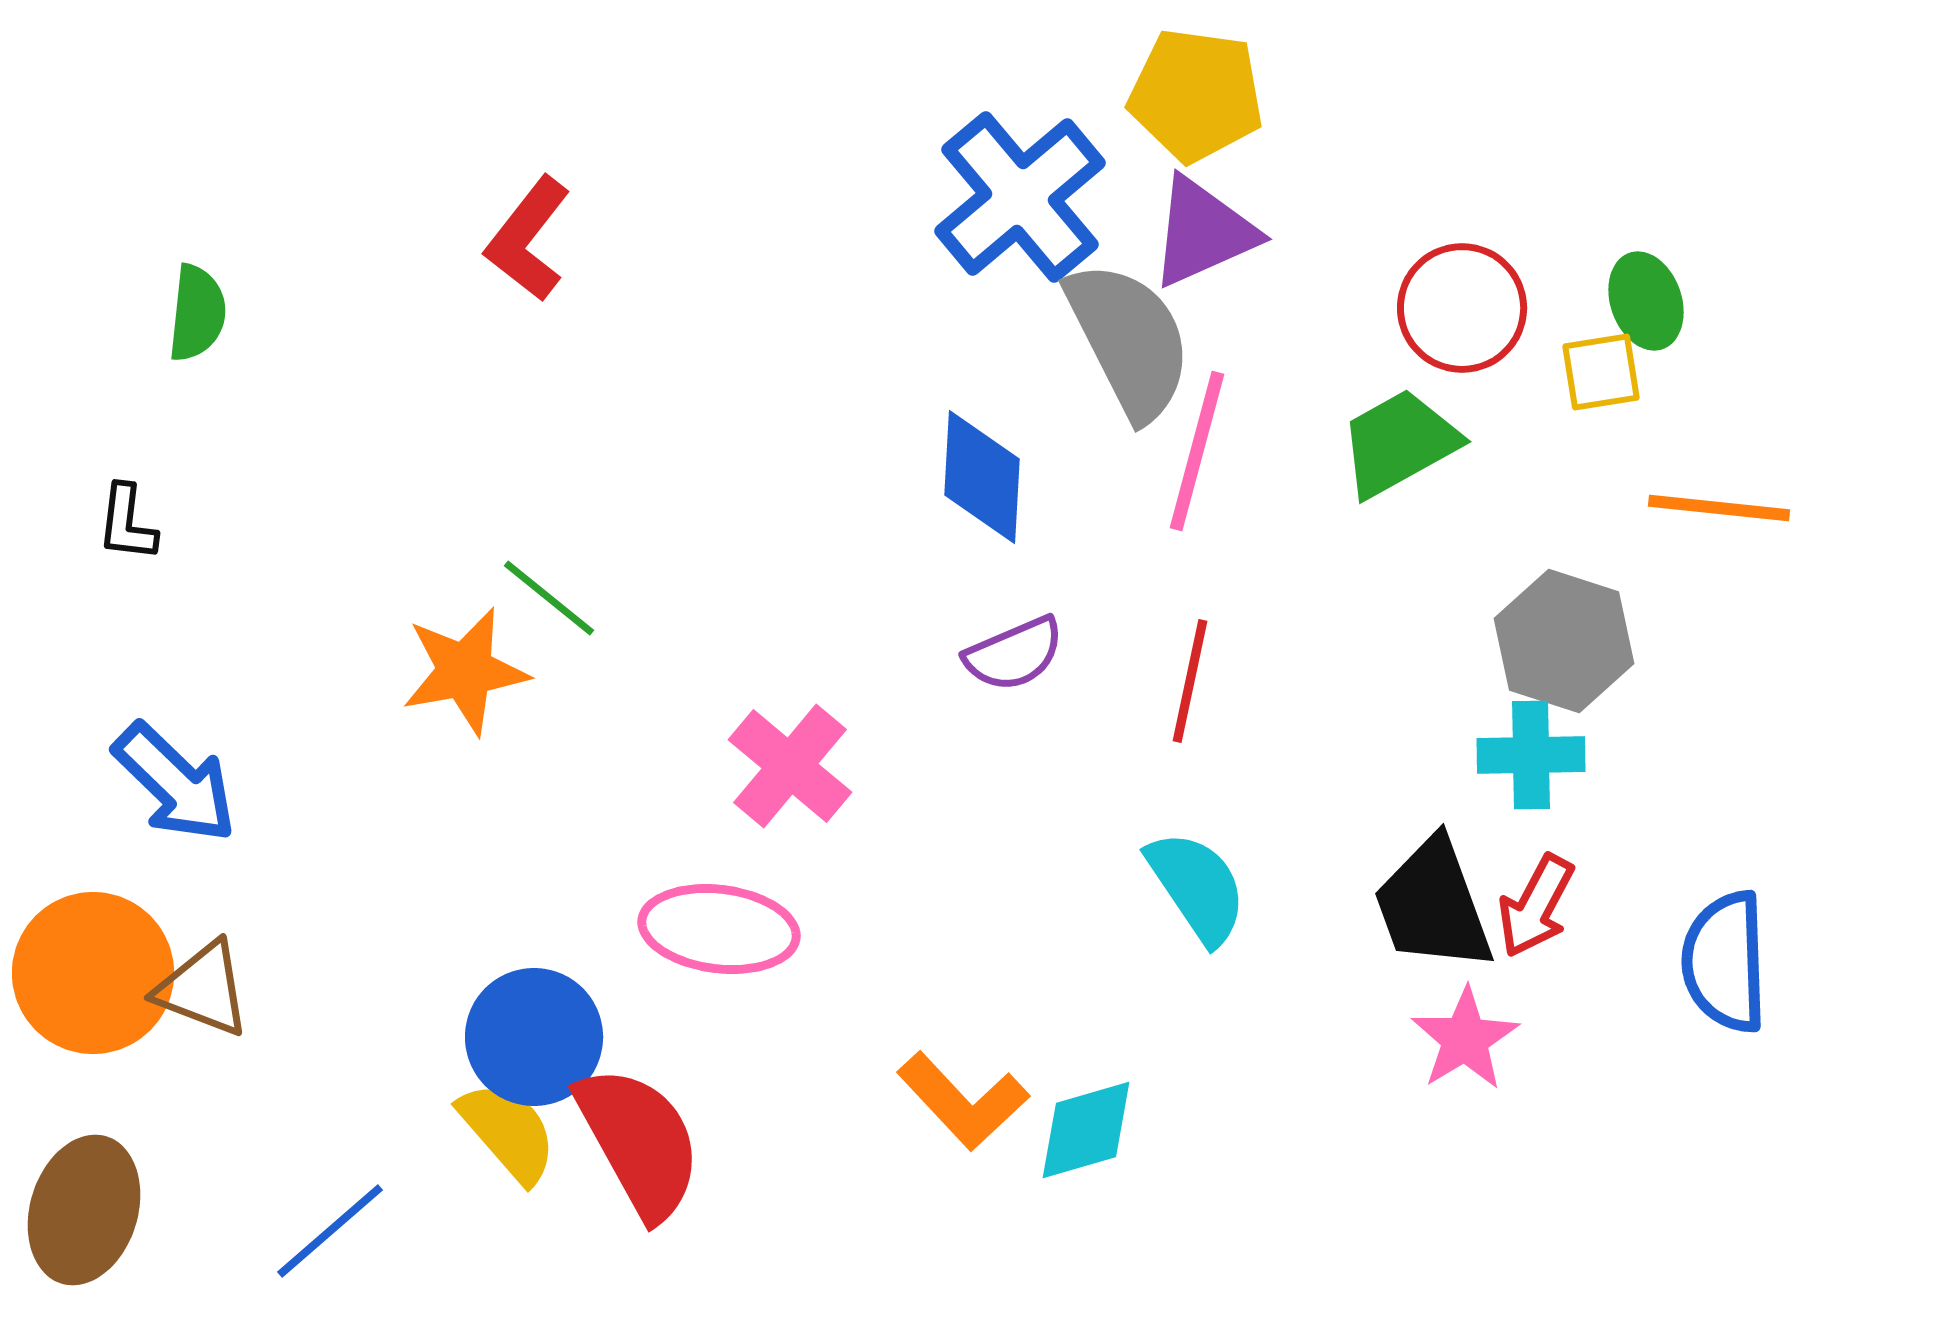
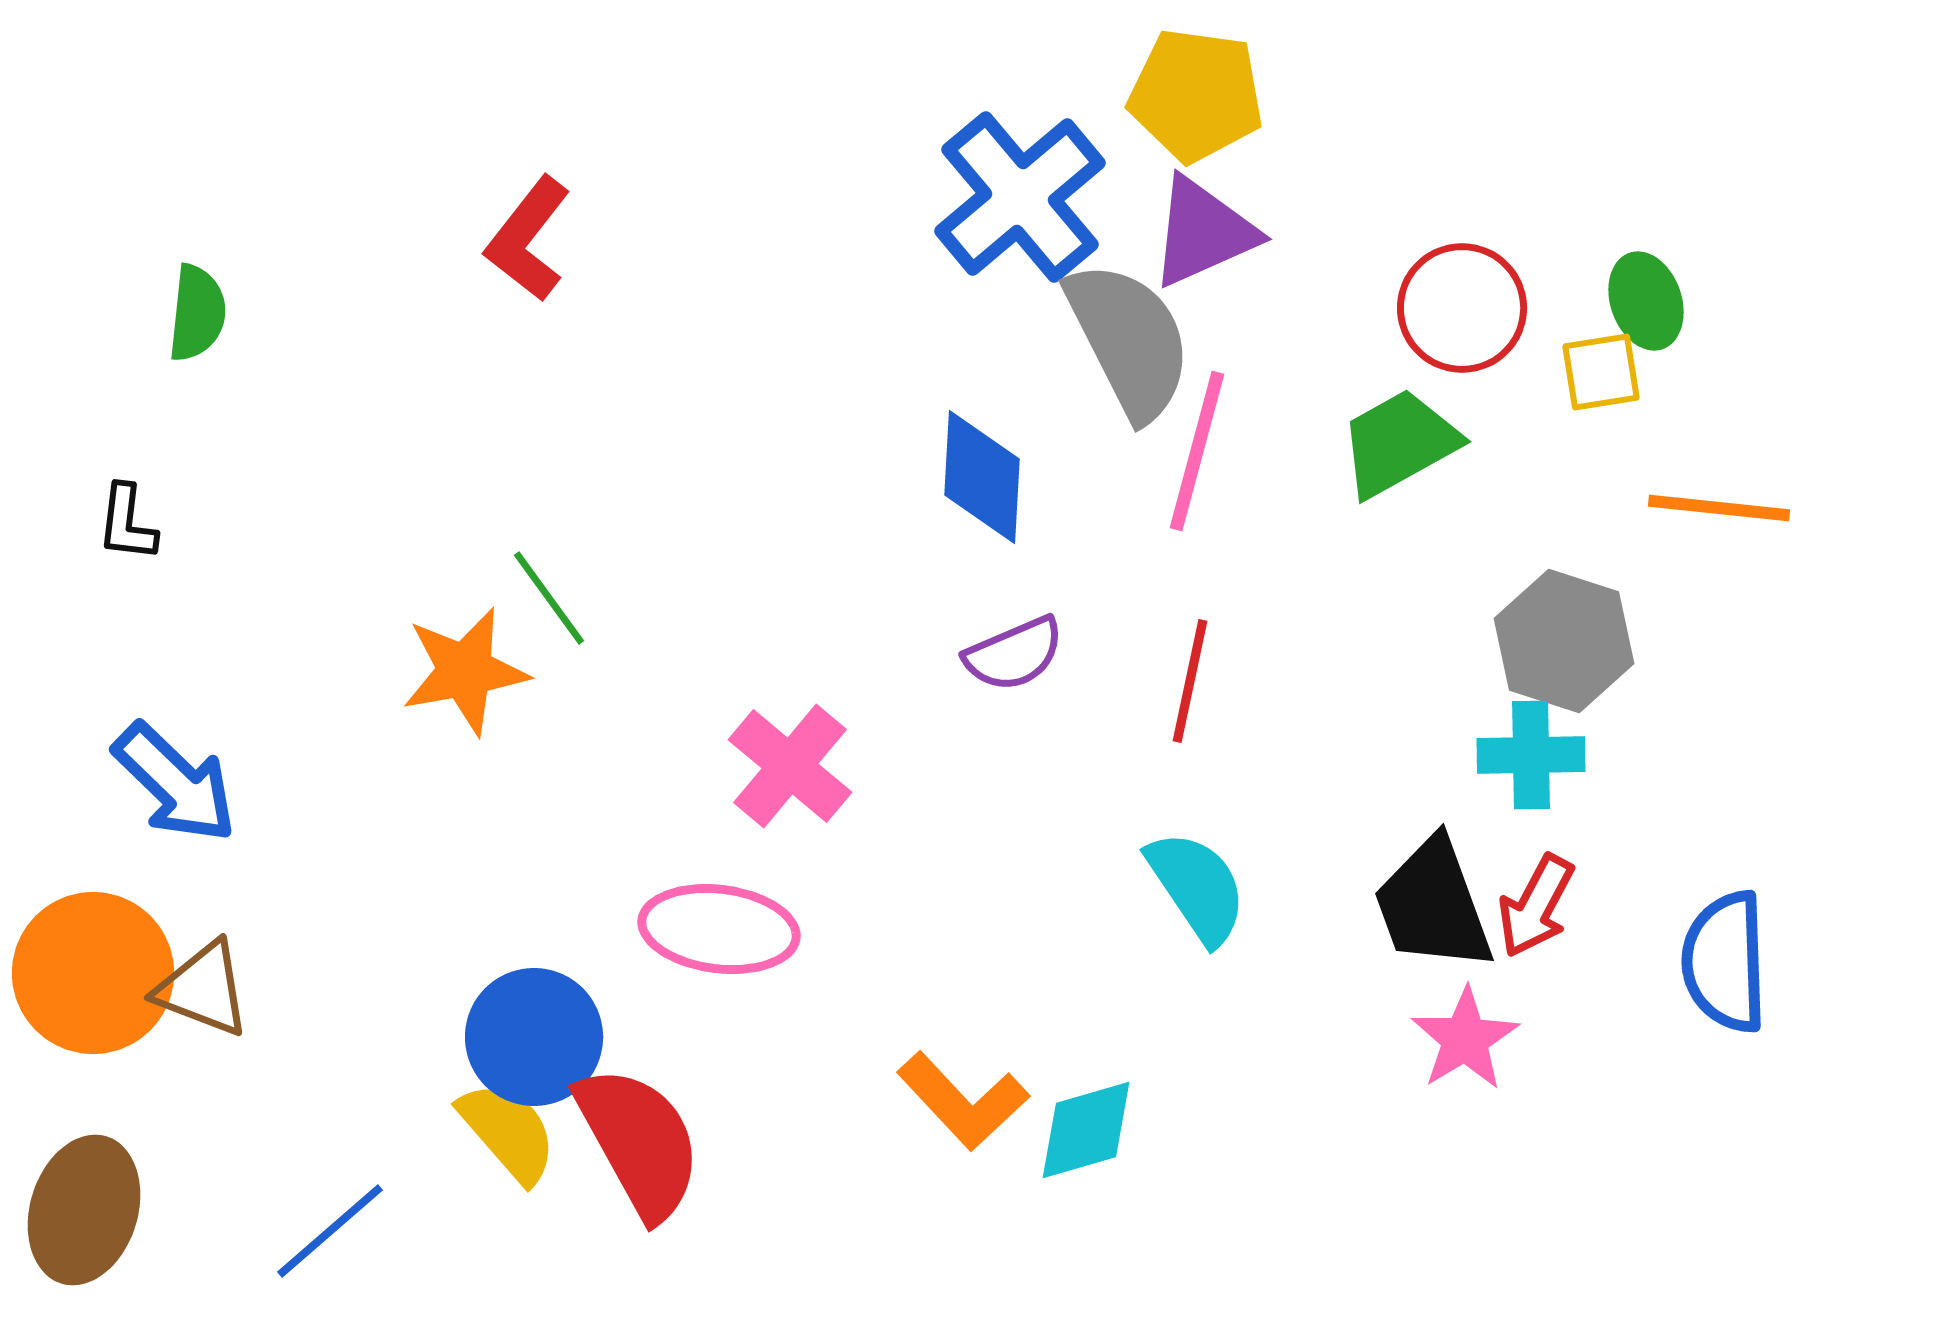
green line: rotated 15 degrees clockwise
